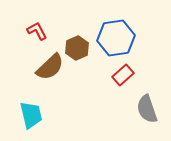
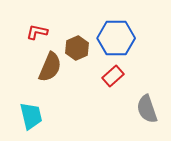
red L-shape: moved 1 px down; rotated 50 degrees counterclockwise
blue hexagon: rotated 9 degrees clockwise
brown semicircle: rotated 24 degrees counterclockwise
red rectangle: moved 10 px left, 1 px down
cyan trapezoid: moved 1 px down
